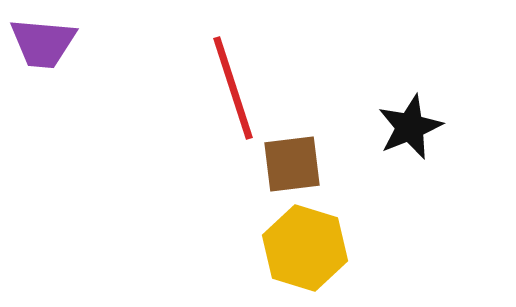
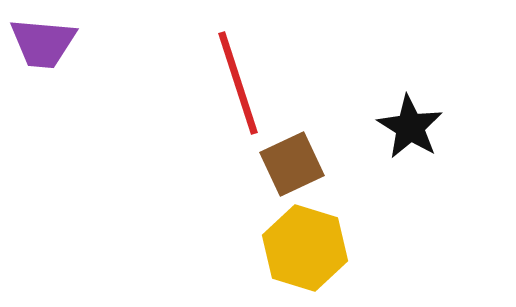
red line: moved 5 px right, 5 px up
black star: rotated 18 degrees counterclockwise
brown square: rotated 18 degrees counterclockwise
